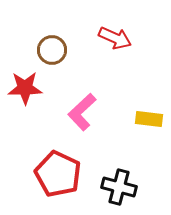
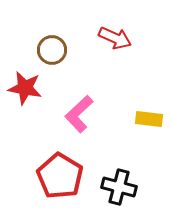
red star: rotated 12 degrees clockwise
pink L-shape: moved 3 px left, 2 px down
red pentagon: moved 2 px right, 2 px down; rotated 6 degrees clockwise
